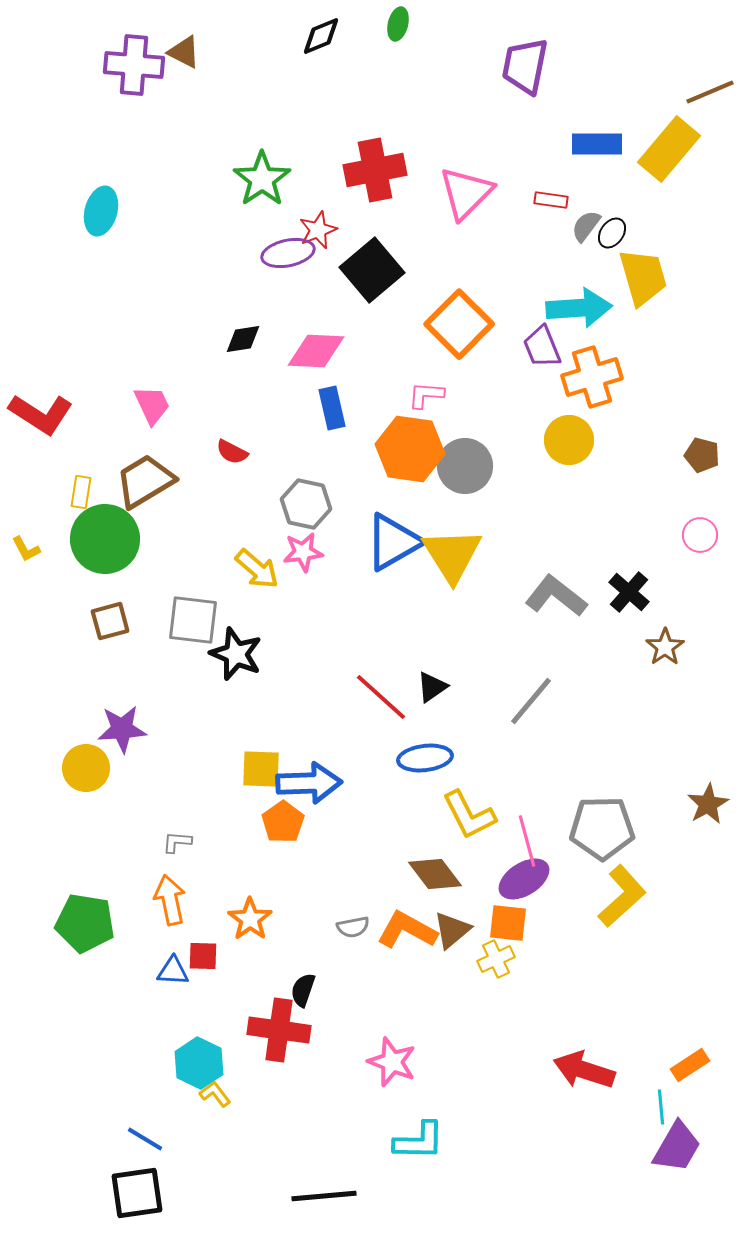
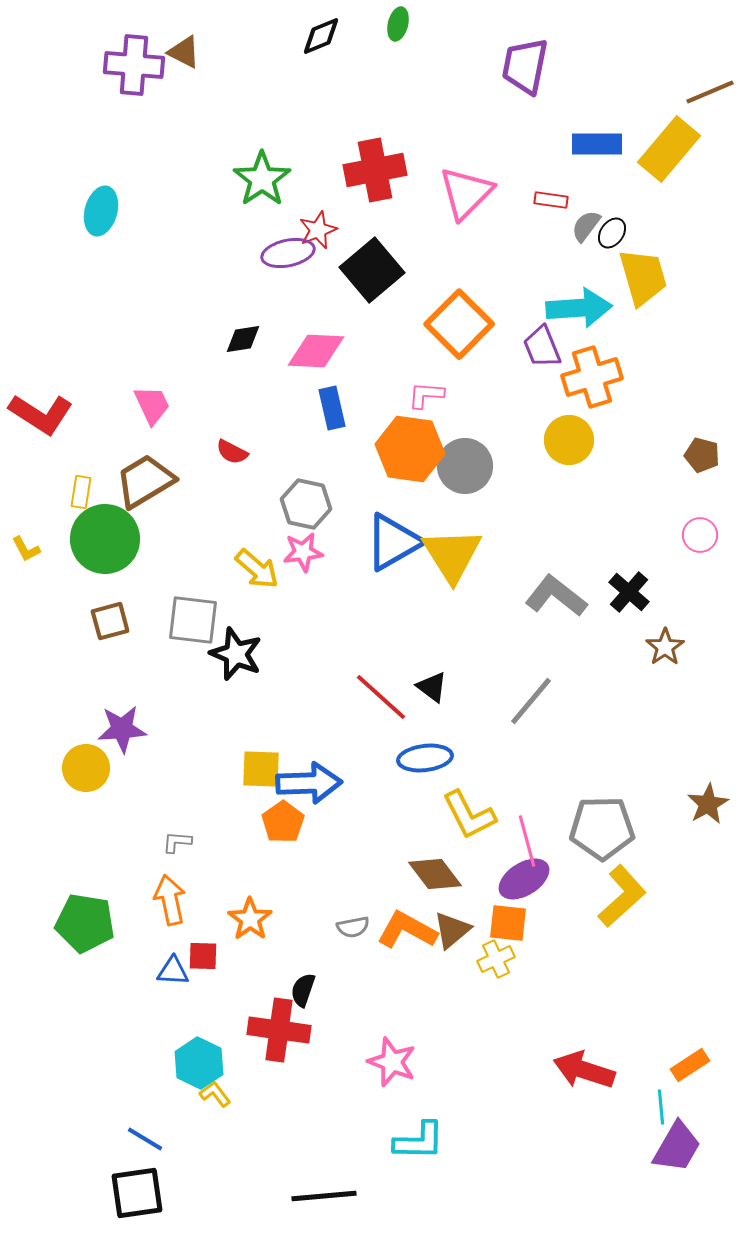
black triangle at (432, 687): rotated 48 degrees counterclockwise
